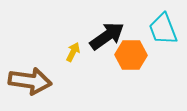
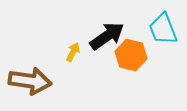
orange hexagon: rotated 12 degrees clockwise
